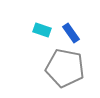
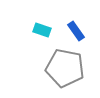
blue rectangle: moved 5 px right, 2 px up
